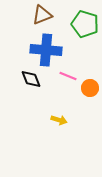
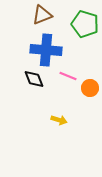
black diamond: moved 3 px right
